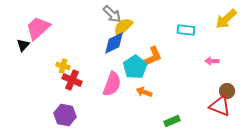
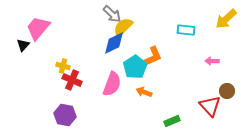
pink trapezoid: rotated 8 degrees counterclockwise
red triangle: moved 10 px left; rotated 25 degrees clockwise
